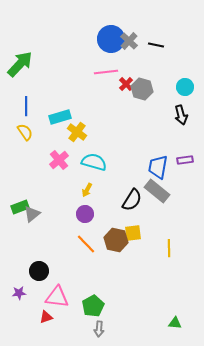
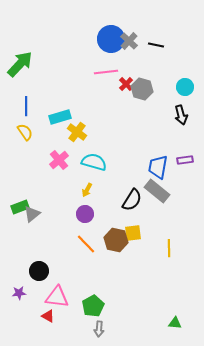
red triangle: moved 2 px right, 1 px up; rotated 48 degrees clockwise
